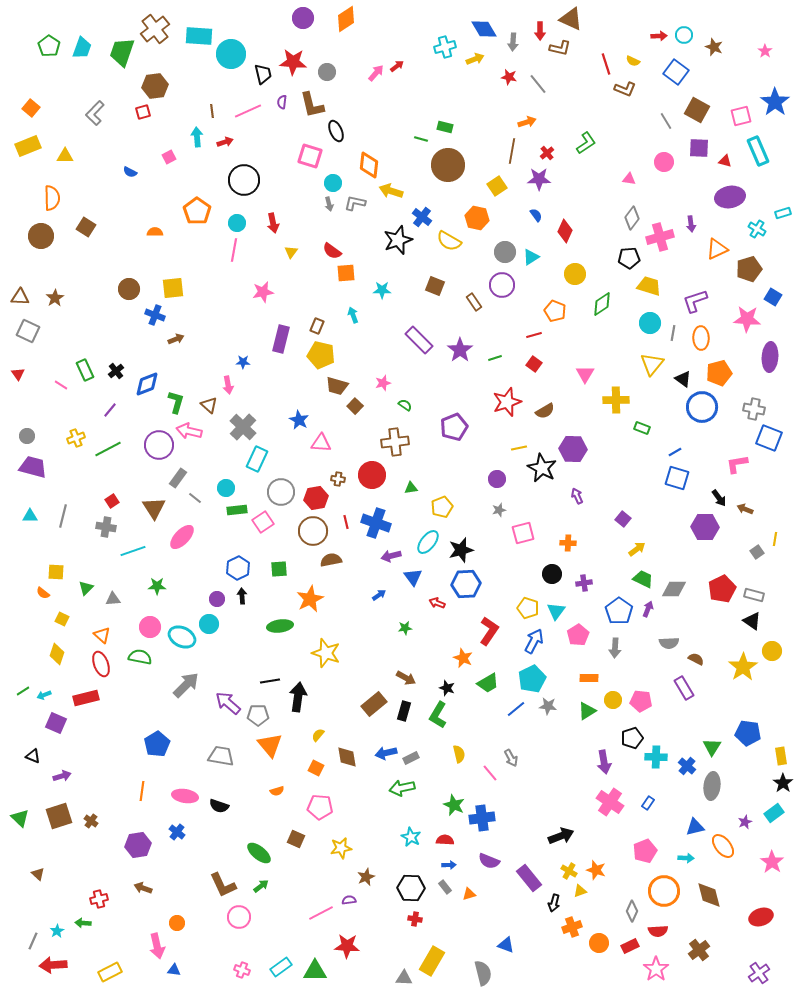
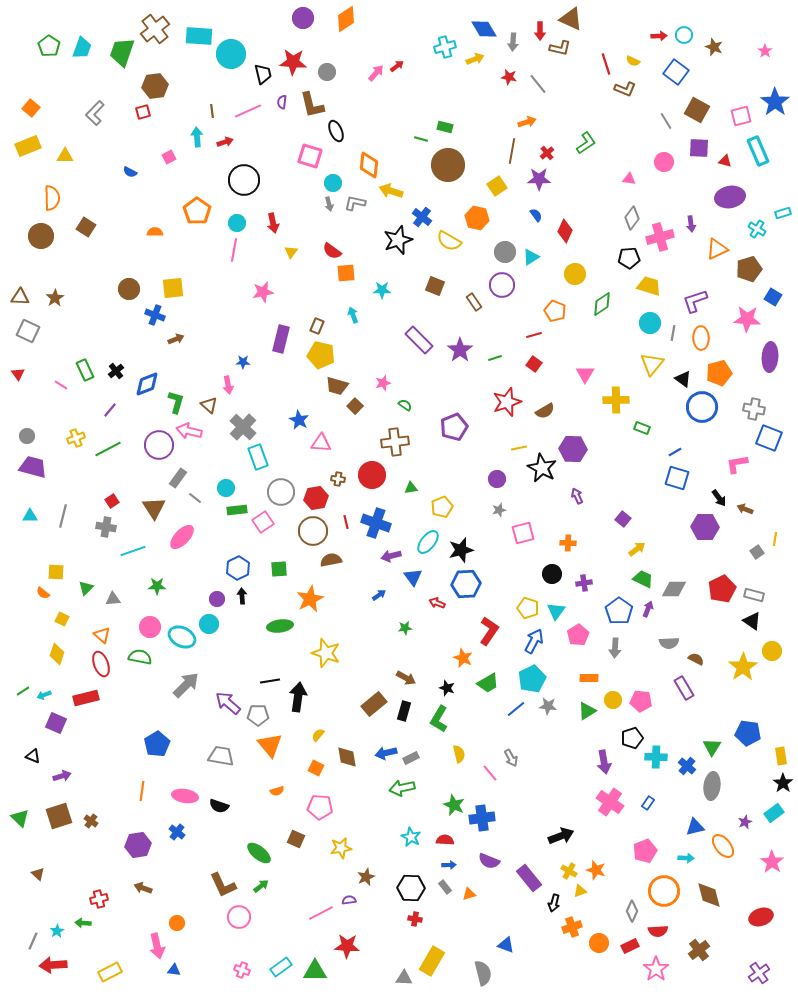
cyan rectangle at (257, 459): moved 1 px right, 2 px up; rotated 45 degrees counterclockwise
green L-shape at (438, 715): moved 1 px right, 4 px down
